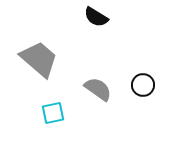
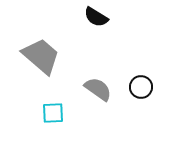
gray trapezoid: moved 2 px right, 3 px up
black circle: moved 2 px left, 2 px down
cyan square: rotated 10 degrees clockwise
